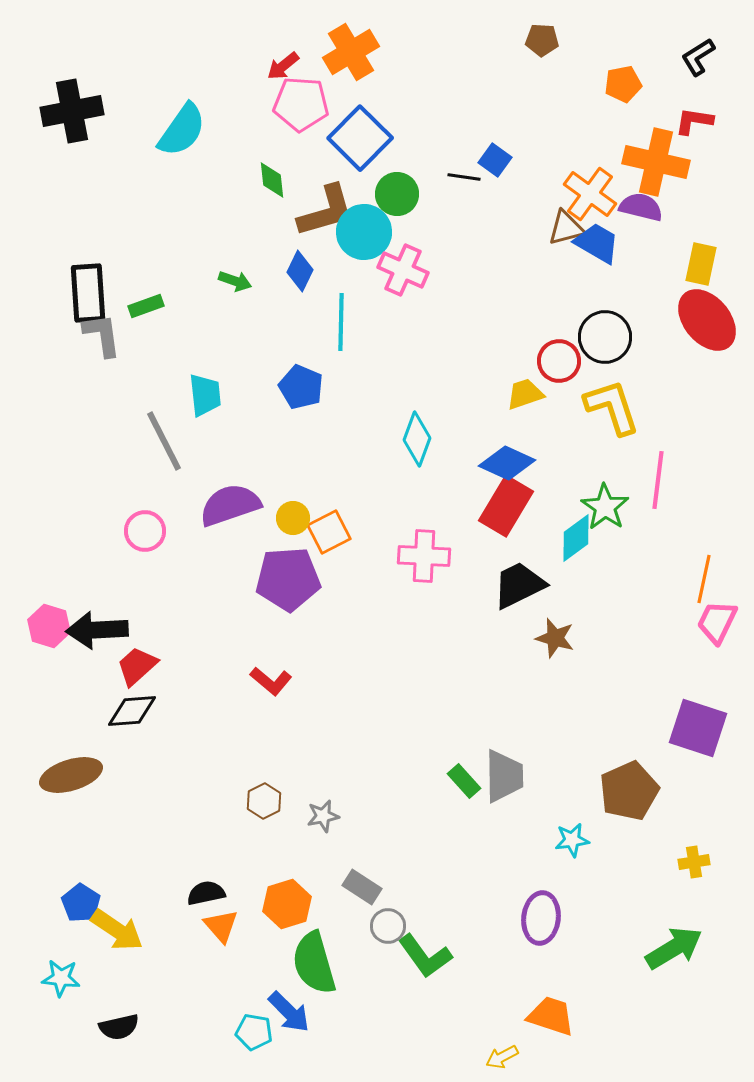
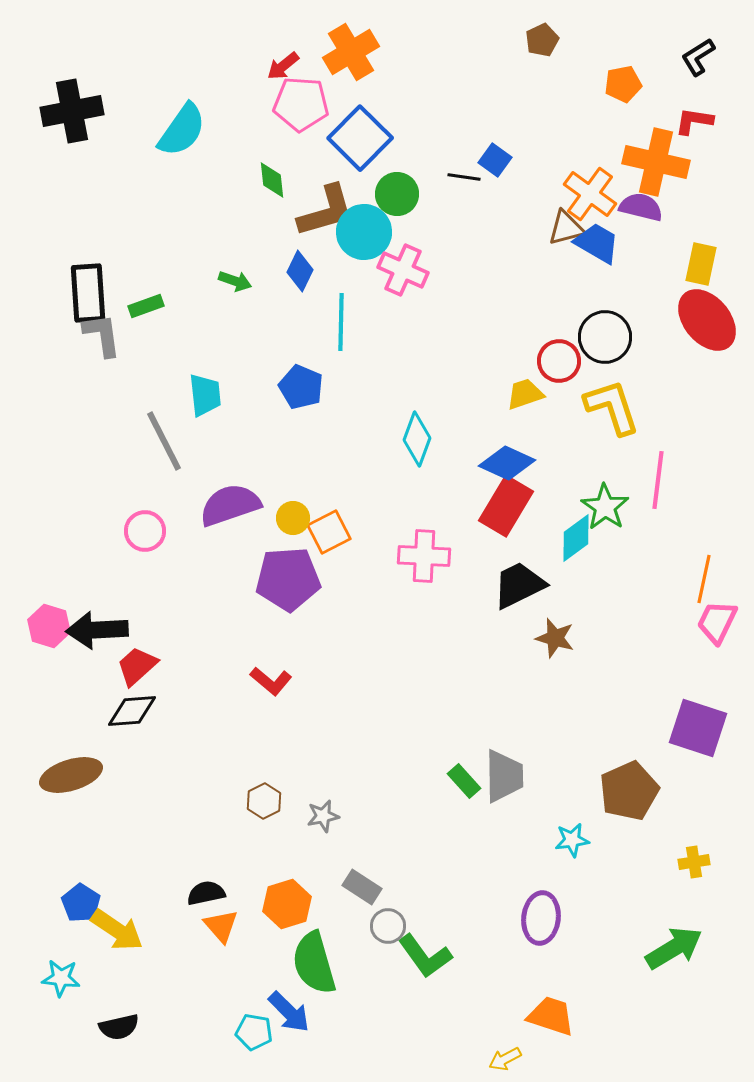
brown pentagon at (542, 40): rotated 28 degrees counterclockwise
yellow arrow at (502, 1057): moved 3 px right, 2 px down
